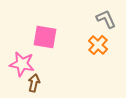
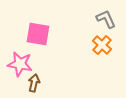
pink square: moved 7 px left, 3 px up
orange cross: moved 4 px right
pink star: moved 2 px left
